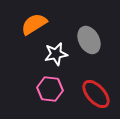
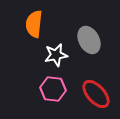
orange semicircle: rotated 52 degrees counterclockwise
white star: moved 1 px down
pink hexagon: moved 3 px right
